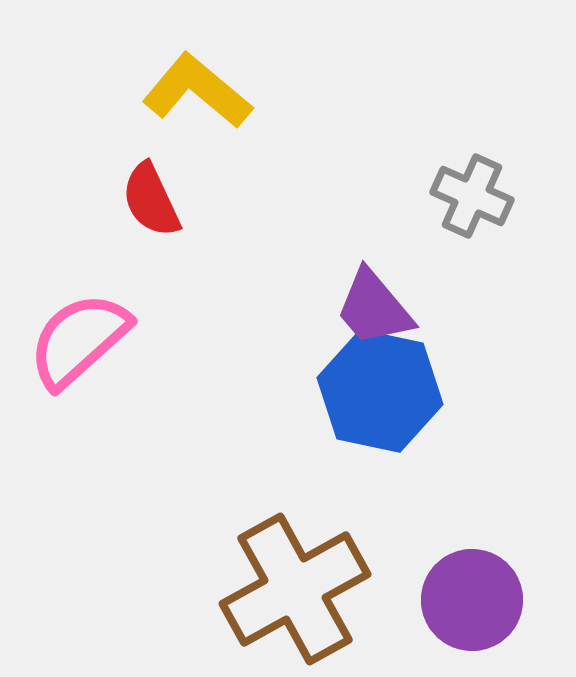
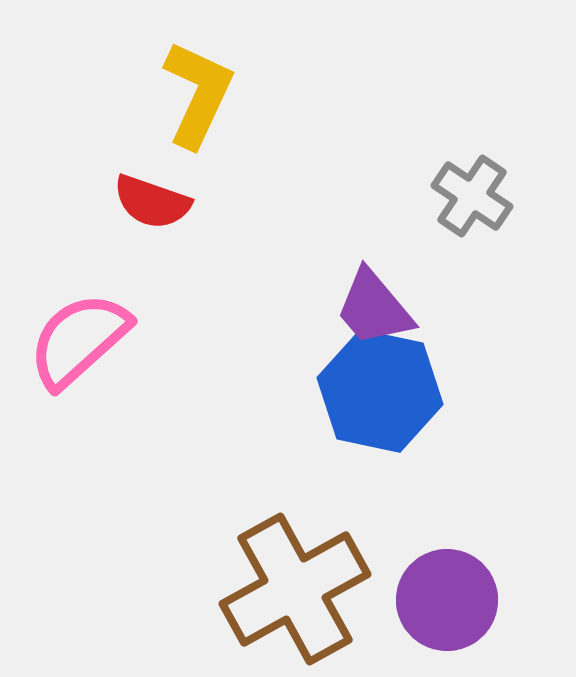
yellow L-shape: moved 1 px right, 3 px down; rotated 75 degrees clockwise
gray cross: rotated 10 degrees clockwise
red semicircle: moved 1 px right, 2 px down; rotated 46 degrees counterclockwise
purple circle: moved 25 px left
